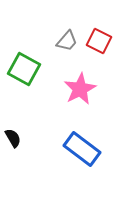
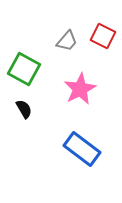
red square: moved 4 px right, 5 px up
black semicircle: moved 11 px right, 29 px up
